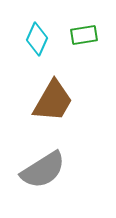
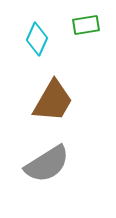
green rectangle: moved 2 px right, 10 px up
gray semicircle: moved 4 px right, 6 px up
